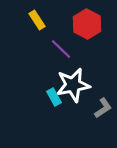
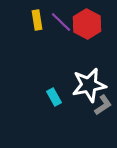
yellow rectangle: rotated 24 degrees clockwise
purple line: moved 27 px up
white star: moved 16 px right
gray L-shape: moved 3 px up
